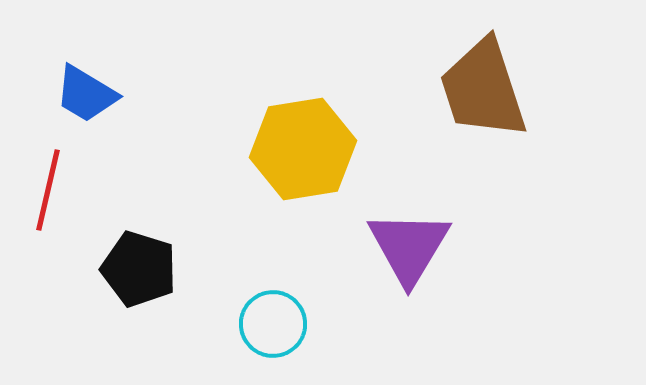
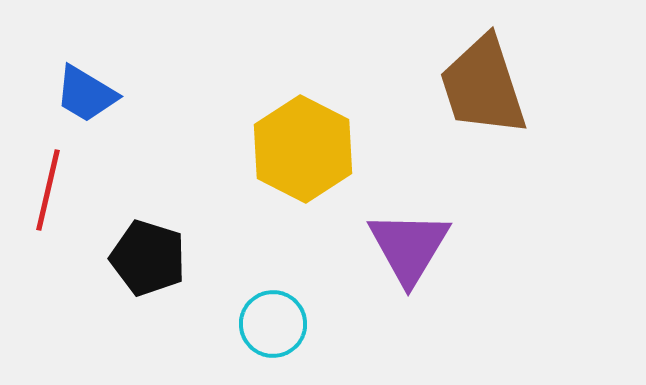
brown trapezoid: moved 3 px up
yellow hexagon: rotated 24 degrees counterclockwise
black pentagon: moved 9 px right, 11 px up
